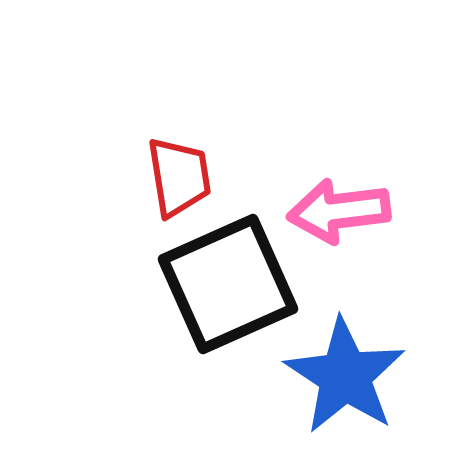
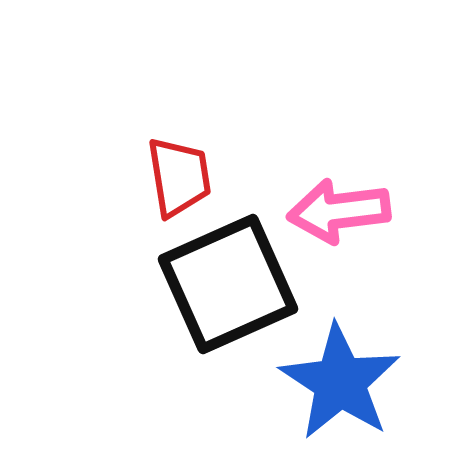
blue star: moved 5 px left, 6 px down
